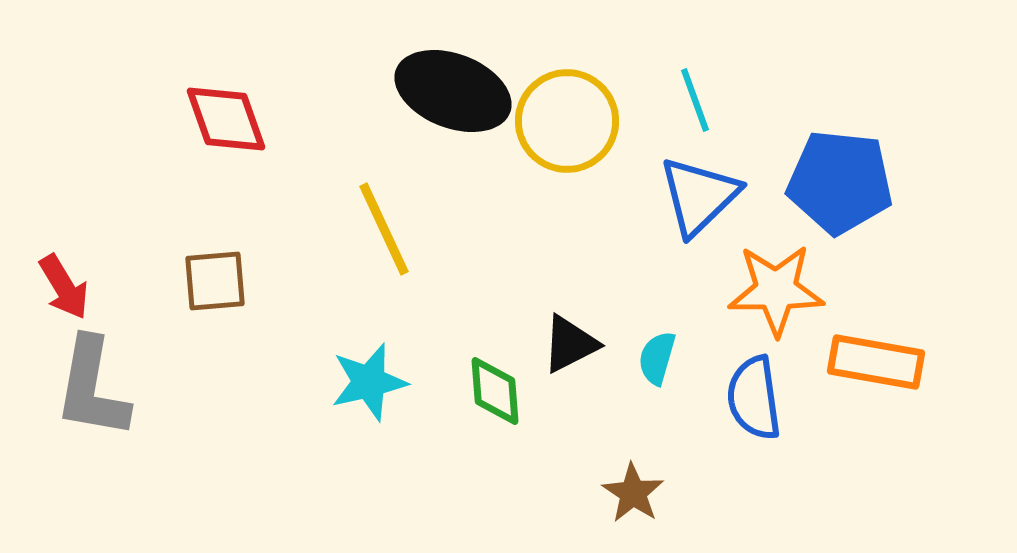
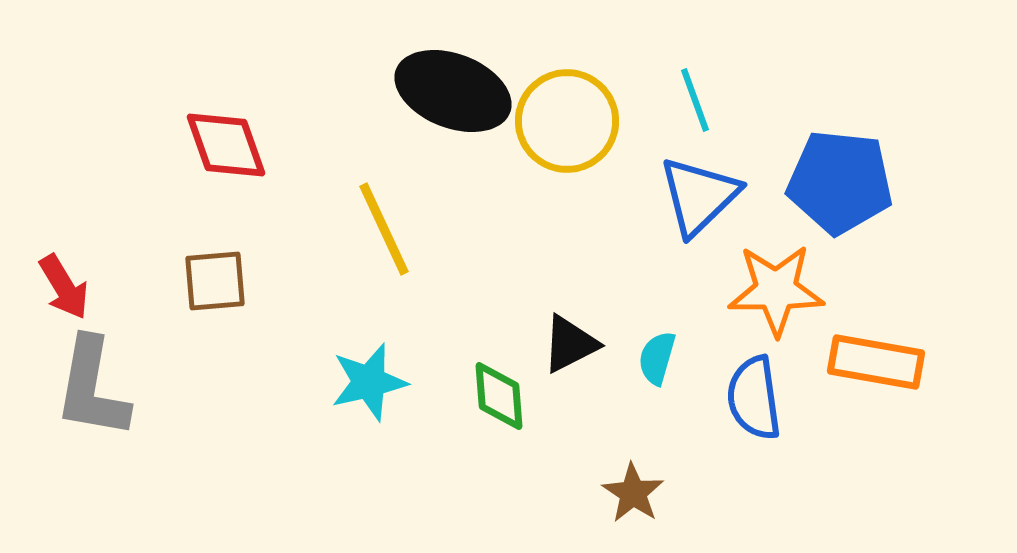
red diamond: moved 26 px down
green diamond: moved 4 px right, 5 px down
